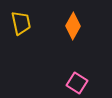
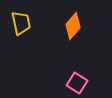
orange diamond: rotated 12 degrees clockwise
